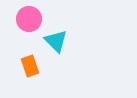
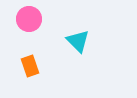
cyan triangle: moved 22 px right
